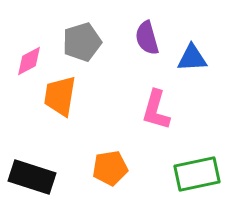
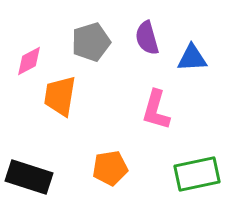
gray pentagon: moved 9 px right
black rectangle: moved 3 px left
